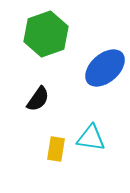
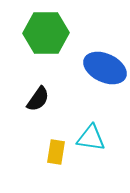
green hexagon: moved 1 px up; rotated 18 degrees clockwise
blue ellipse: rotated 66 degrees clockwise
yellow rectangle: moved 3 px down
